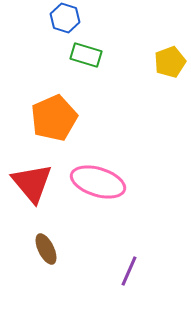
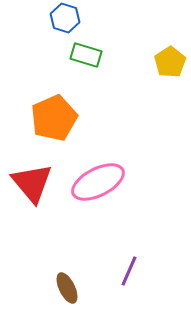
yellow pentagon: rotated 12 degrees counterclockwise
pink ellipse: rotated 44 degrees counterclockwise
brown ellipse: moved 21 px right, 39 px down
